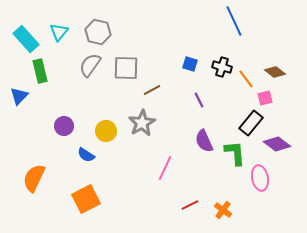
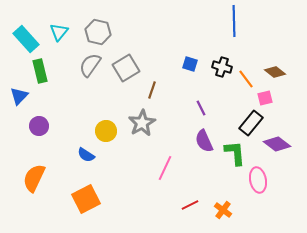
blue line: rotated 24 degrees clockwise
gray square: rotated 32 degrees counterclockwise
brown line: rotated 42 degrees counterclockwise
purple line: moved 2 px right, 8 px down
purple circle: moved 25 px left
pink ellipse: moved 2 px left, 2 px down
